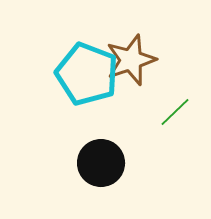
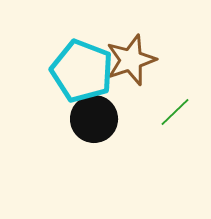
cyan pentagon: moved 5 px left, 3 px up
black circle: moved 7 px left, 44 px up
